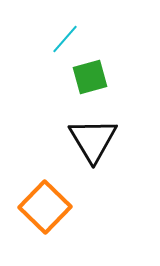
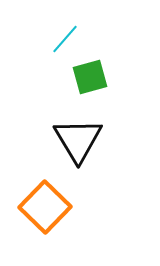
black triangle: moved 15 px left
